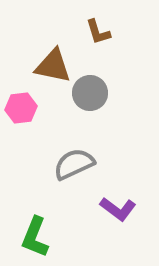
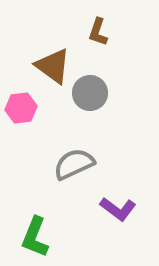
brown L-shape: rotated 36 degrees clockwise
brown triangle: rotated 24 degrees clockwise
